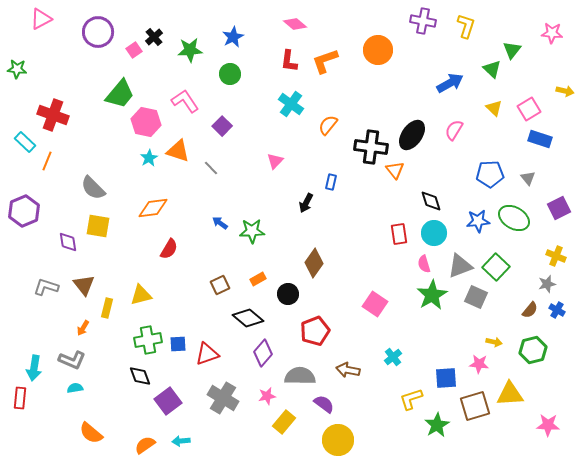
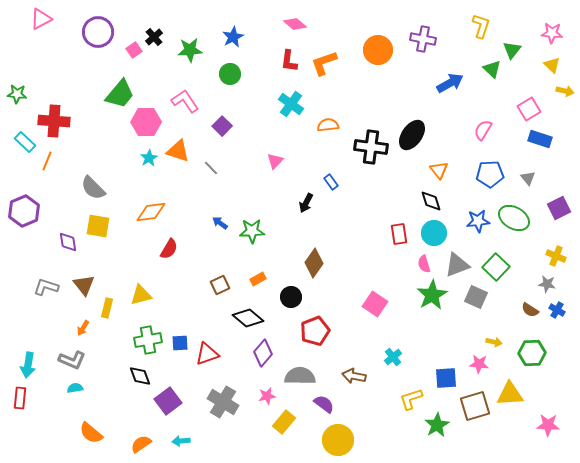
purple cross at (423, 21): moved 18 px down
yellow L-shape at (466, 26): moved 15 px right
orange L-shape at (325, 61): moved 1 px left, 2 px down
green star at (17, 69): moved 25 px down
yellow triangle at (494, 108): moved 58 px right, 43 px up
red cross at (53, 115): moved 1 px right, 6 px down; rotated 16 degrees counterclockwise
pink hexagon at (146, 122): rotated 12 degrees counterclockwise
orange semicircle at (328, 125): rotated 45 degrees clockwise
pink semicircle at (454, 130): moved 29 px right
orange triangle at (395, 170): moved 44 px right
blue rectangle at (331, 182): rotated 49 degrees counterclockwise
orange diamond at (153, 208): moved 2 px left, 4 px down
gray triangle at (460, 266): moved 3 px left, 1 px up
gray star at (547, 284): rotated 24 degrees clockwise
black circle at (288, 294): moved 3 px right, 3 px down
brown semicircle at (530, 310): rotated 84 degrees clockwise
blue square at (178, 344): moved 2 px right, 1 px up
green hexagon at (533, 350): moved 1 px left, 3 px down; rotated 12 degrees clockwise
cyan arrow at (34, 368): moved 6 px left, 3 px up
brown arrow at (348, 370): moved 6 px right, 6 px down
gray cross at (223, 398): moved 4 px down
orange semicircle at (145, 445): moved 4 px left, 1 px up
